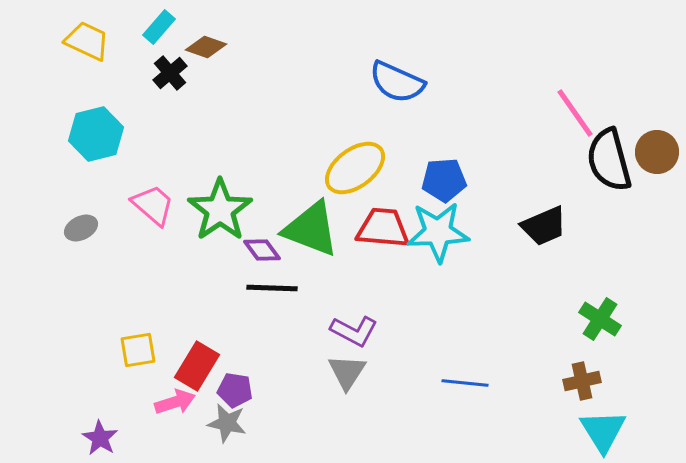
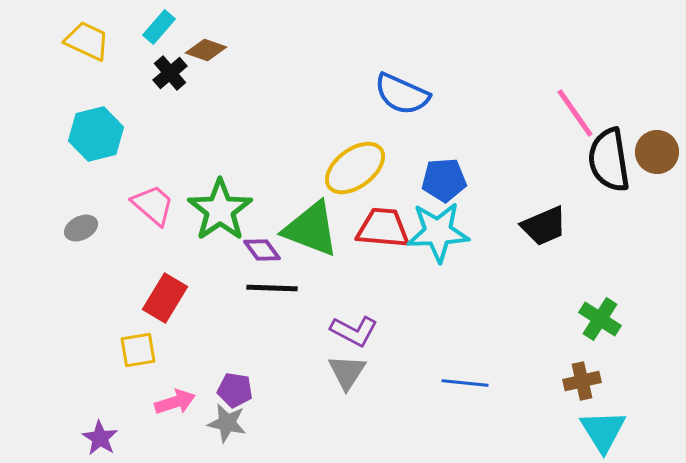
brown diamond: moved 3 px down
blue semicircle: moved 5 px right, 12 px down
black semicircle: rotated 6 degrees clockwise
red rectangle: moved 32 px left, 68 px up
